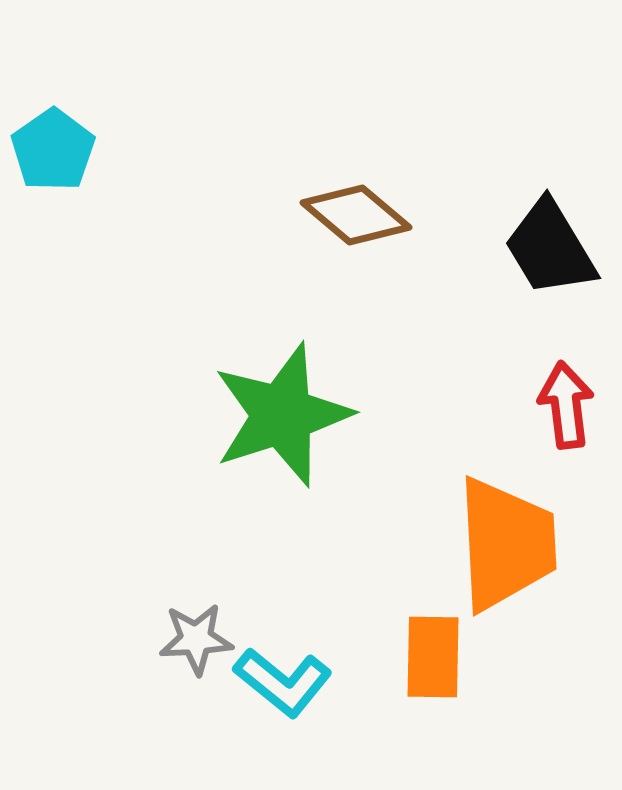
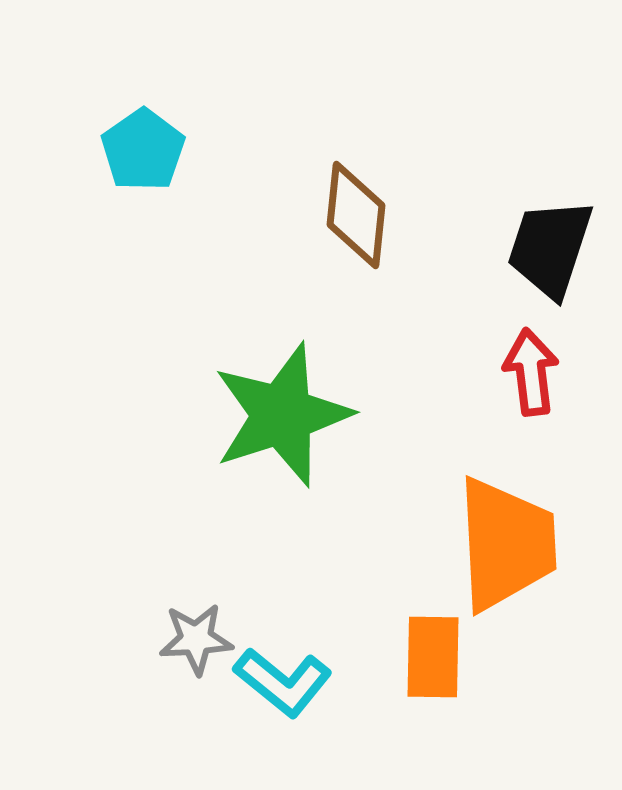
cyan pentagon: moved 90 px right
brown diamond: rotated 56 degrees clockwise
black trapezoid: rotated 49 degrees clockwise
red arrow: moved 35 px left, 33 px up
